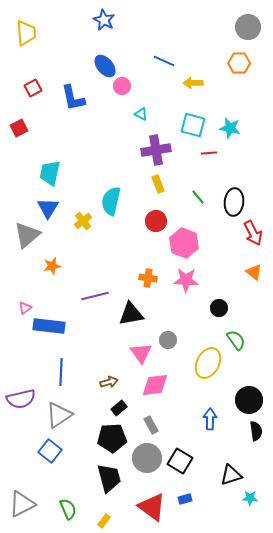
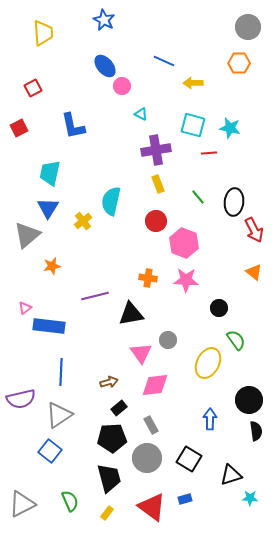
yellow trapezoid at (26, 33): moved 17 px right
blue L-shape at (73, 98): moved 28 px down
red arrow at (253, 233): moved 1 px right, 3 px up
black square at (180, 461): moved 9 px right, 2 px up
green semicircle at (68, 509): moved 2 px right, 8 px up
yellow rectangle at (104, 521): moved 3 px right, 8 px up
